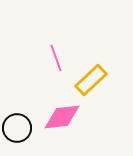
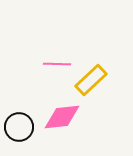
pink line: moved 1 px right, 6 px down; rotated 68 degrees counterclockwise
black circle: moved 2 px right, 1 px up
